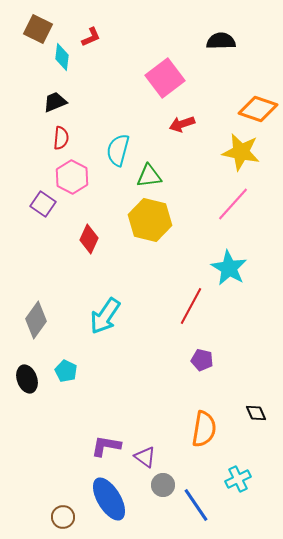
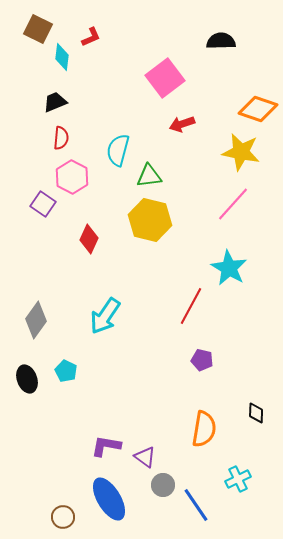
black diamond: rotated 25 degrees clockwise
